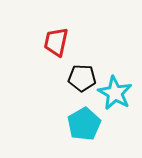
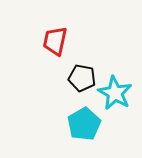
red trapezoid: moved 1 px left, 1 px up
black pentagon: rotated 8 degrees clockwise
